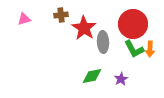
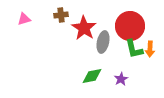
red circle: moved 3 px left, 2 px down
gray ellipse: rotated 15 degrees clockwise
green L-shape: rotated 15 degrees clockwise
